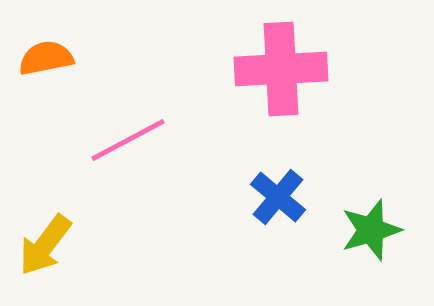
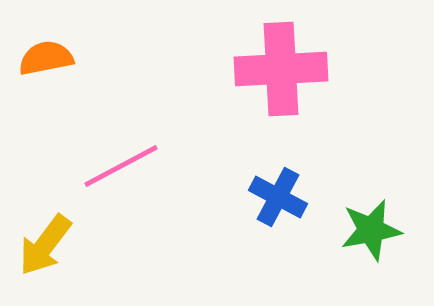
pink line: moved 7 px left, 26 px down
blue cross: rotated 12 degrees counterclockwise
green star: rotated 6 degrees clockwise
